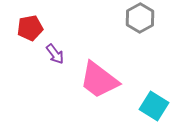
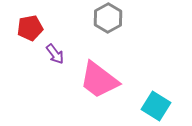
gray hexagon: moved 32 px left
cyan square: moved 2 px right
